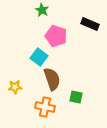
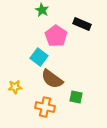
black rectangle: moved 8 px left
pink pentagon: rotated 15 degrees clockwise
brown semicircle: rotated 145 degrees clockwise
